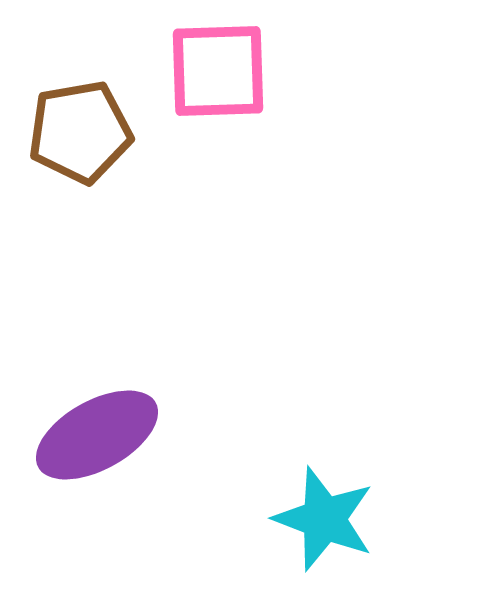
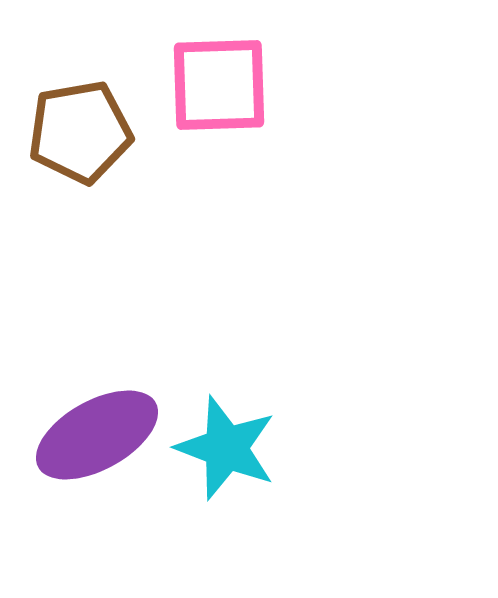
pink square: moved 1 px right, 14 px down
cyan star: moved 98 px left, 71 px up
